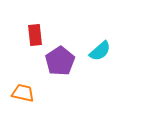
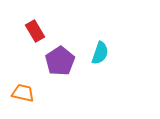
red rectangle: moved 4 px up; rotated 25 degrees counterclockwise
cyan semicircle: moved 2 px down; rotated 30 degrees counterclockwise
